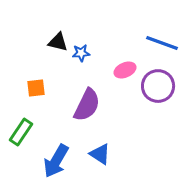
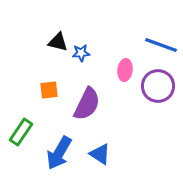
blue line: moved 1 px left, 2 px down
pink ellipse: rotated 60 degrees counterclockwise
orange square: moved 13 px right, 2 px down
purple semicircle: moved 1 px up
blue arrow: moved 3 px right, 8 px up
